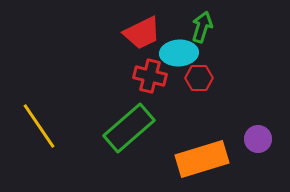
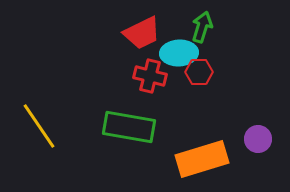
red hexagon: moved 6 px up
green rectangle: moved 1 px up; rotated 51 degrees clockwise
